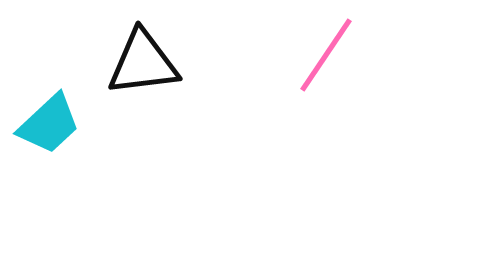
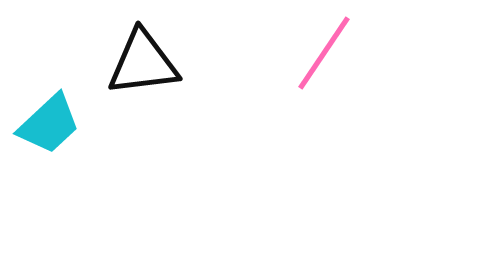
pink line: moved 2 px left, 2 px up
